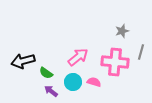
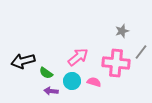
gray line: rotated 21 degrees clockwise
pink cross: moved 1 px right, 1 px down
cyan circle: moved 1 px left, 1 px up
purple arrow: rotated 32 degrees counterclockwise
